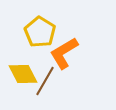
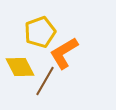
yellow pentagon: rotated 20 degrees clockwise
yellow diamond: moved 3 px left, 7 px up
